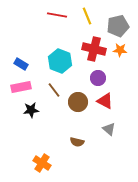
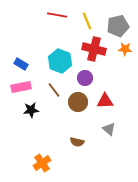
yellow line: moved 5 px down
orange star: moved 5 px right, 1 px up
purple circle: moved 13 px left
red triangle: rotated 30 degrees counterclockwise
orange cross: rotated 24 degrees clockwise
